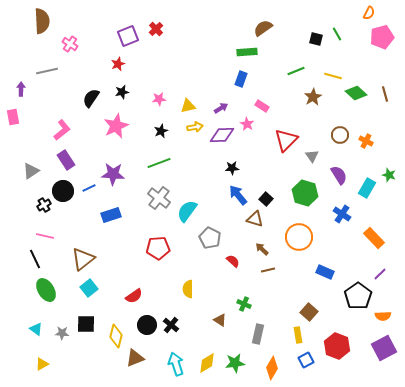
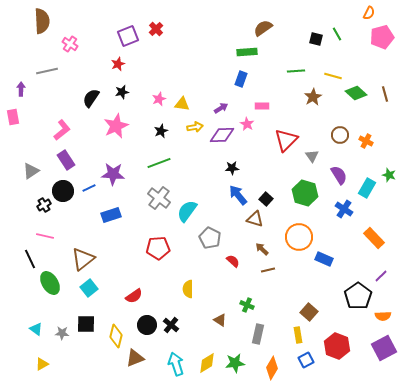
green line at (296, 71): rotated 18 degrees clockwise
pink star at (159, 99): rotated 16 degrees counterclockwise
yellow triangle at (188, 106): moved 6 px left, 2 px up; rotated 21 degrees clockwise
pink rectangle at (262, 106): rotated 32 degrees counterclockwise
blue cross at (342, 214): moved 2 px right, 5 px up
black line at (35, 259): moved 5 px left
blue rectangle at (325, 272): moved 1 px left, 13 px up
purple line at (380, 274): moved 1 px right, 2 px down
green ellipse at (46, 290): moved 4 px right, 7 px up
green cross at (244, 304): moved 3 px right, 1 px down
